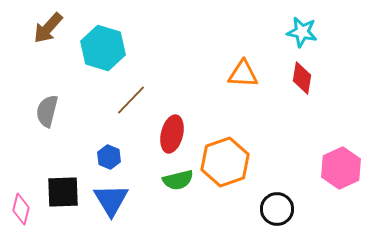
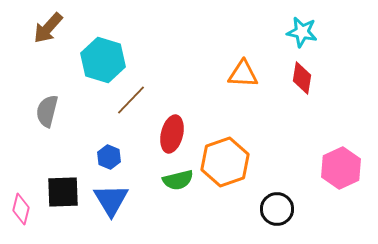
cyan hexagon: moved 12 px down
